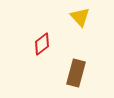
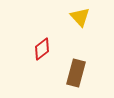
red diamond: moved 5 px down
